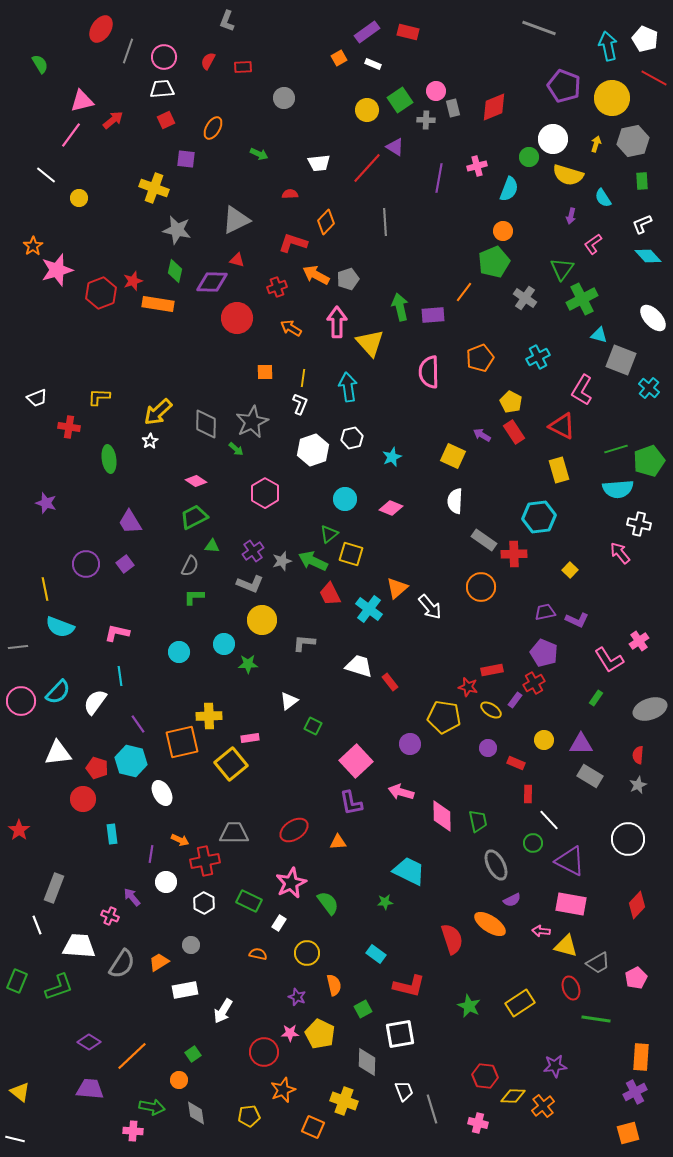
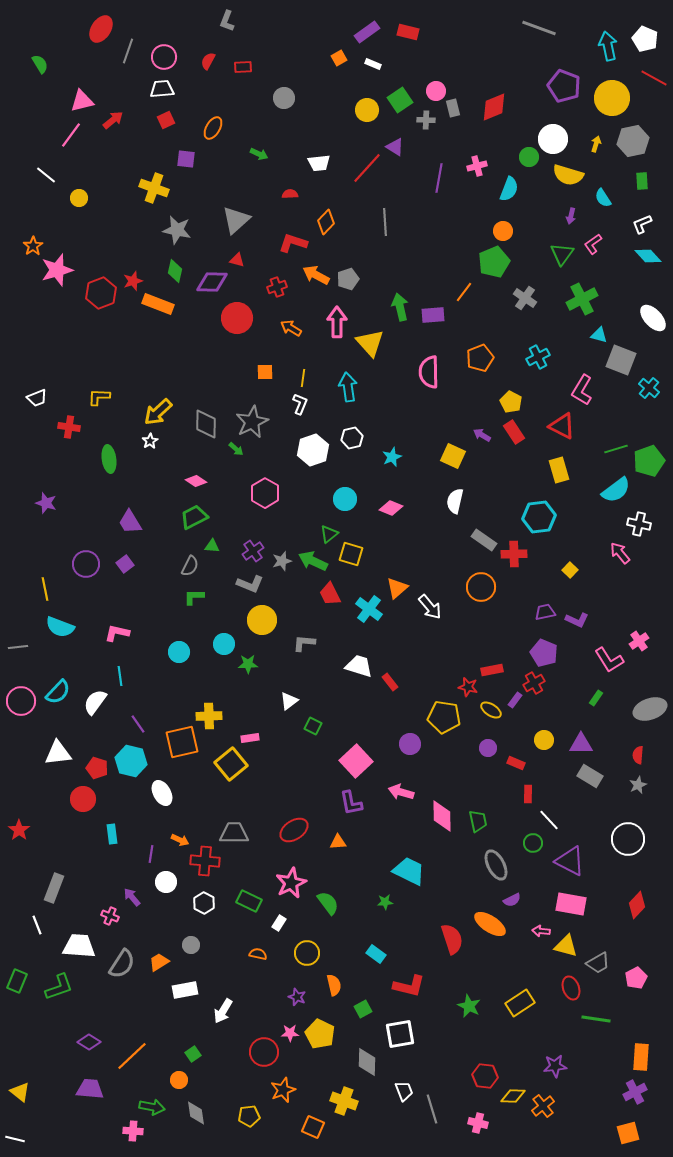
gray triangle at (236, 220): rotated 16 degrees counterclockwise
green triangle at (562, 269): moved 15 px up
orange rectangle at (158, 304): rotated 12 degrees clockwise
cyan semicircle at (618, 489): moved 2 px left, 1 px down; rotated 32 degrees counterclockwise
white semicircle at (455, 501): rotated 10 degrees clockwise
red cross at (205, 861): rotated 16 degrees clockwise
